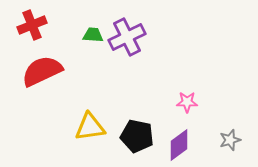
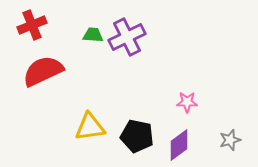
red semicircle: moved 1 px right
